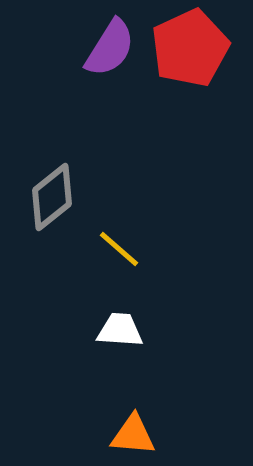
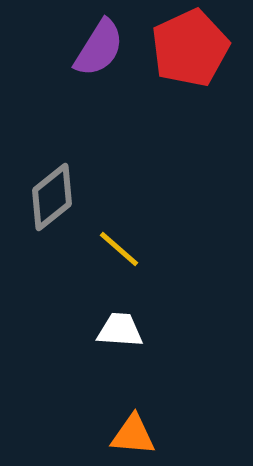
purple semicircle: moved 11 px left
